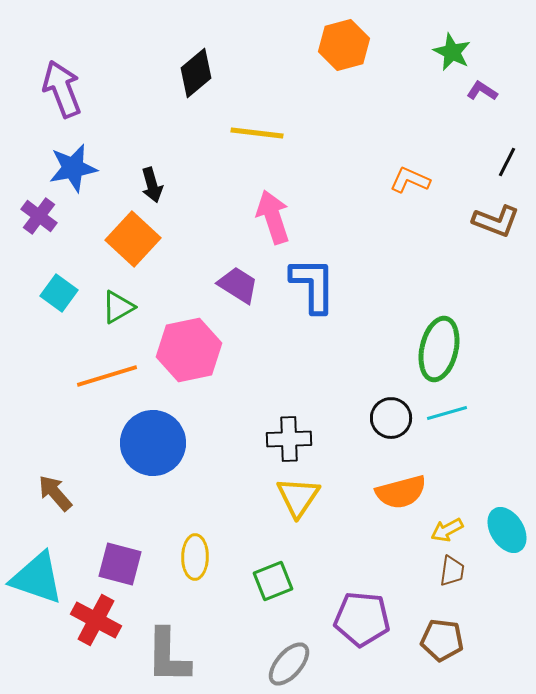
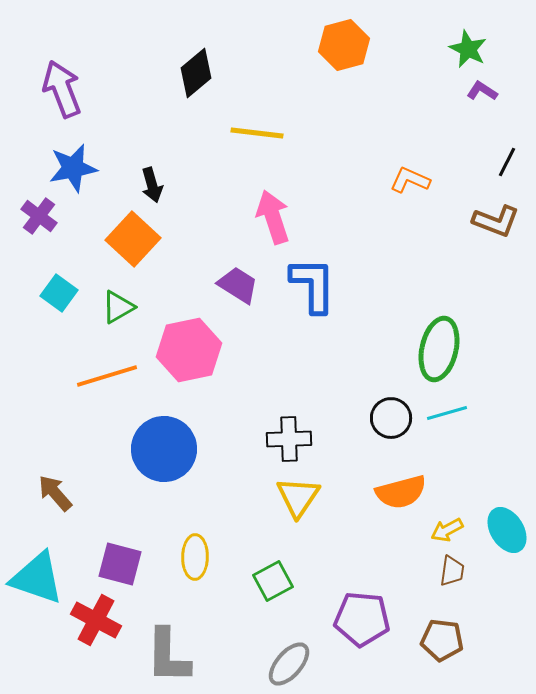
green star: moved 16 px right, 3 px up
blue circle: moved 11 px right, 6 px down
green square: rotated 6 degrees counterclockwise
